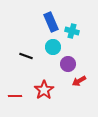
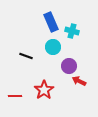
purple circle: moved 1 px right, 2 px down
red arrow: rotated 56 degrees clockwise
